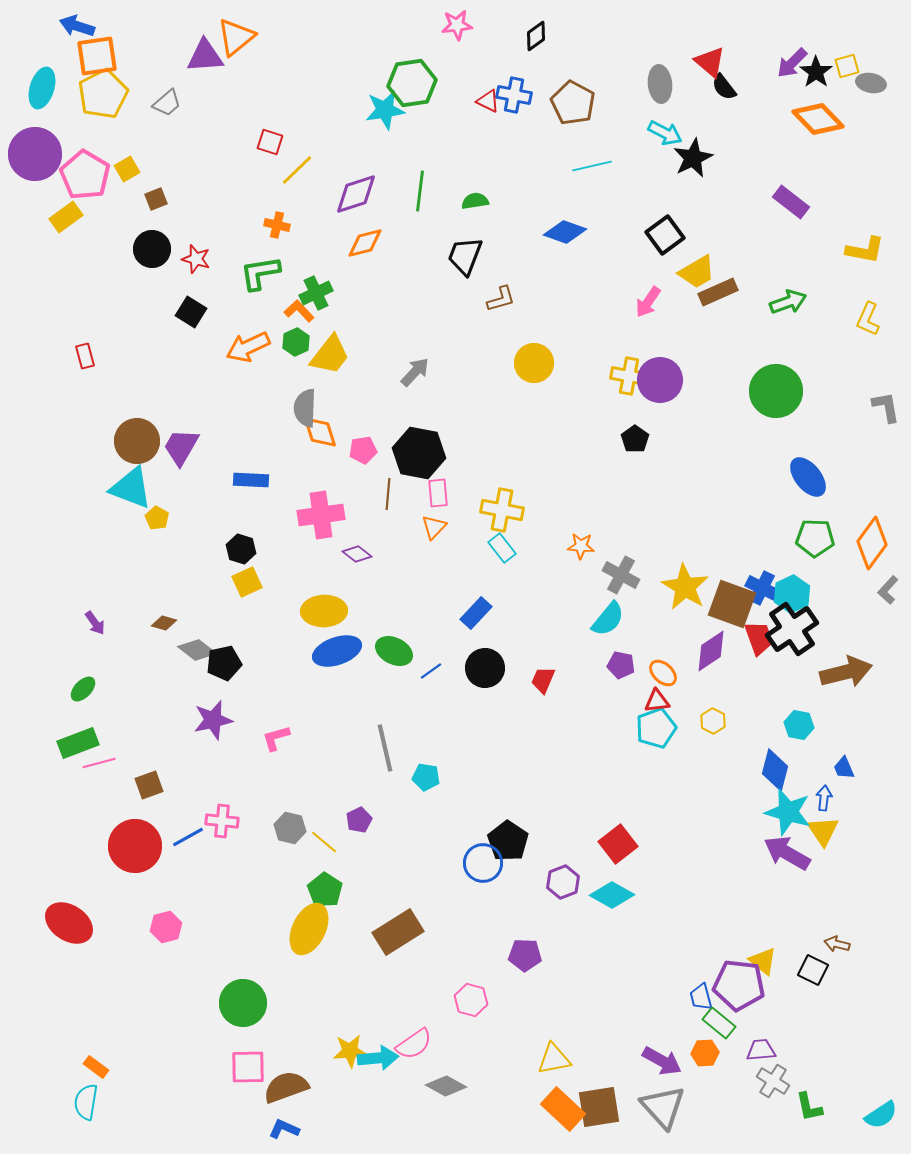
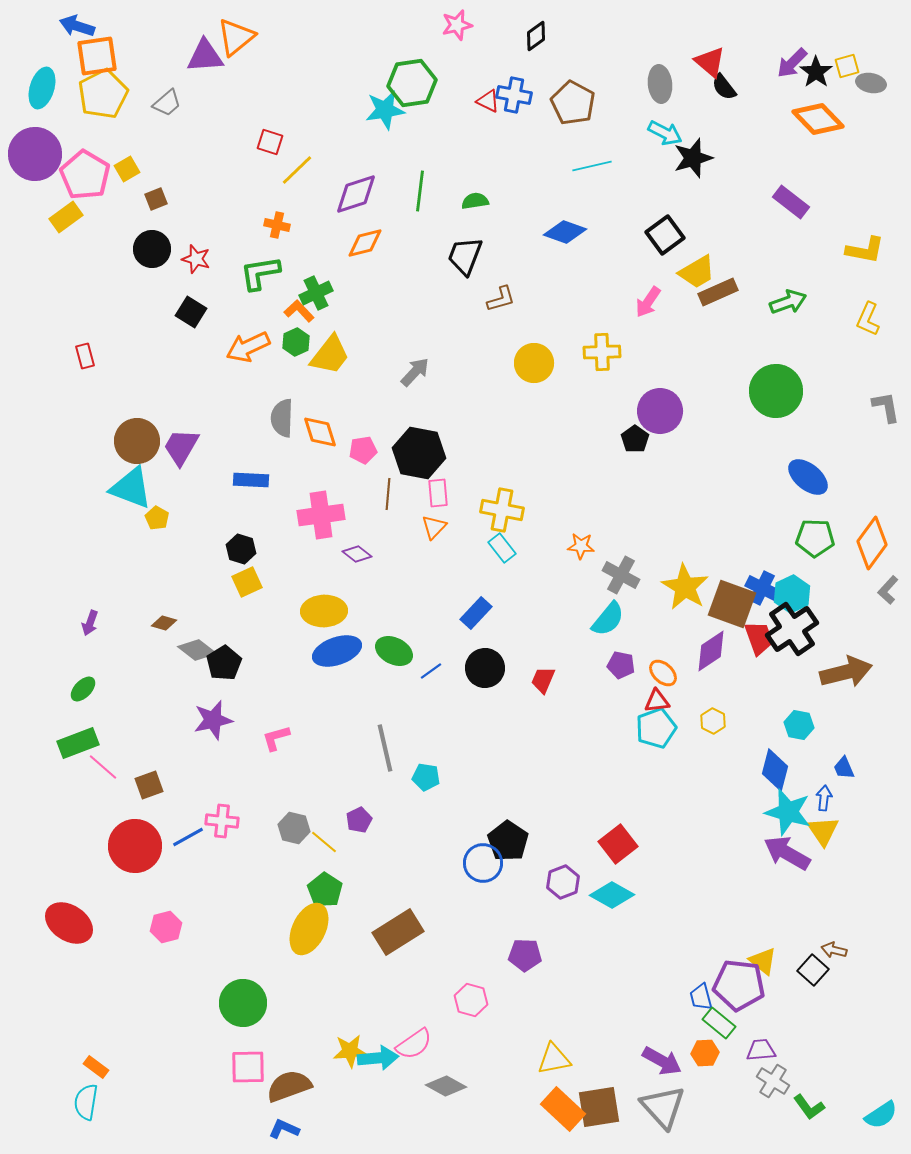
pink star at (457, 25): rotated 8 degrees counterclockwise
black star at (693, 158): rotated 9 degrees clockwise
yellow cross at (629, 376): moved 27 px left, 24 px up; rotated 12 degrees counterclockwise
purple circle at (660, 380): moved 31 px down
gray semicircle at (305, 408): moved 23 px left, 10 px down
blue ellipse at (808, 477): rotated 12 degrees counterclockwise
purple arrow at (95, 623): moved 5 px left; rotated 55 degrees clockwise
black pentagon at (224, 663): rotated 20 degrees counterclockwise
pink line at (99, 763): moved 4 px right, 4 px down; rotated 56 degrees clockwise
gray hexagon at (290, 828): moved 4 px right
brown arrow at (837, 944): moved 3 px left, 6 px down
black square at (813, 970): rotated 16 degrees clockwise
brown semicircle at (286, 1087): moved 3 px right, 1 px up
green L-shape at (809, 1107): rotated 24 degrees counterclockwise
